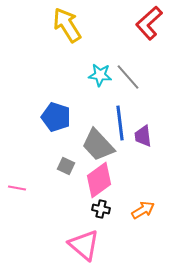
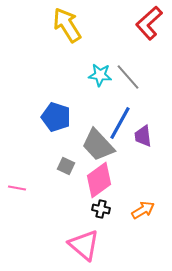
blue line: rotated 36 degrees clockwise
